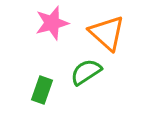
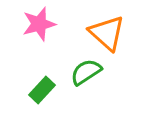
pink star: moved 13 px left, 1 px down
green rectangle: rotated 24 degrees clockwise
